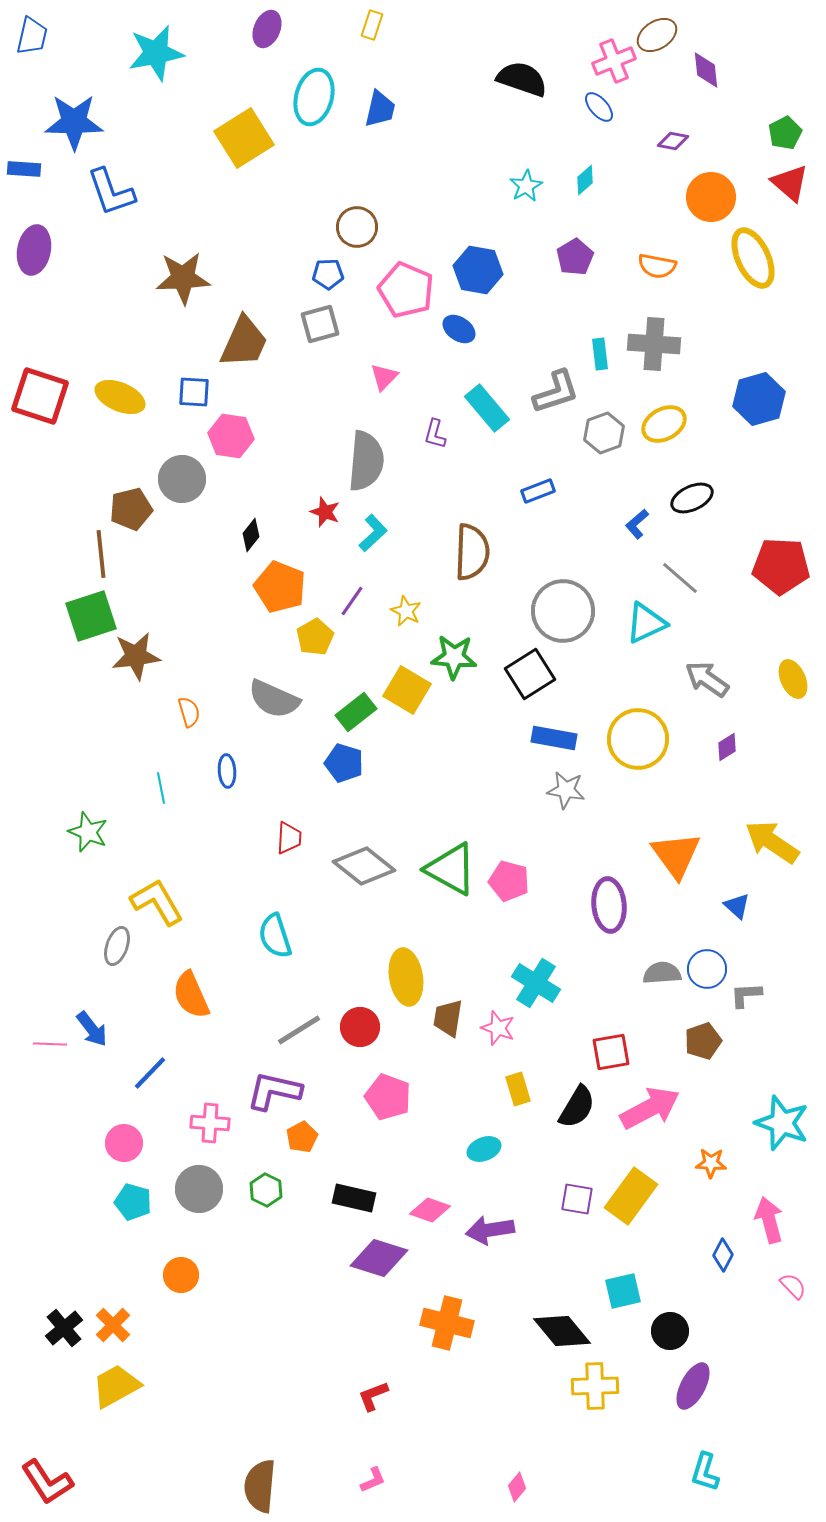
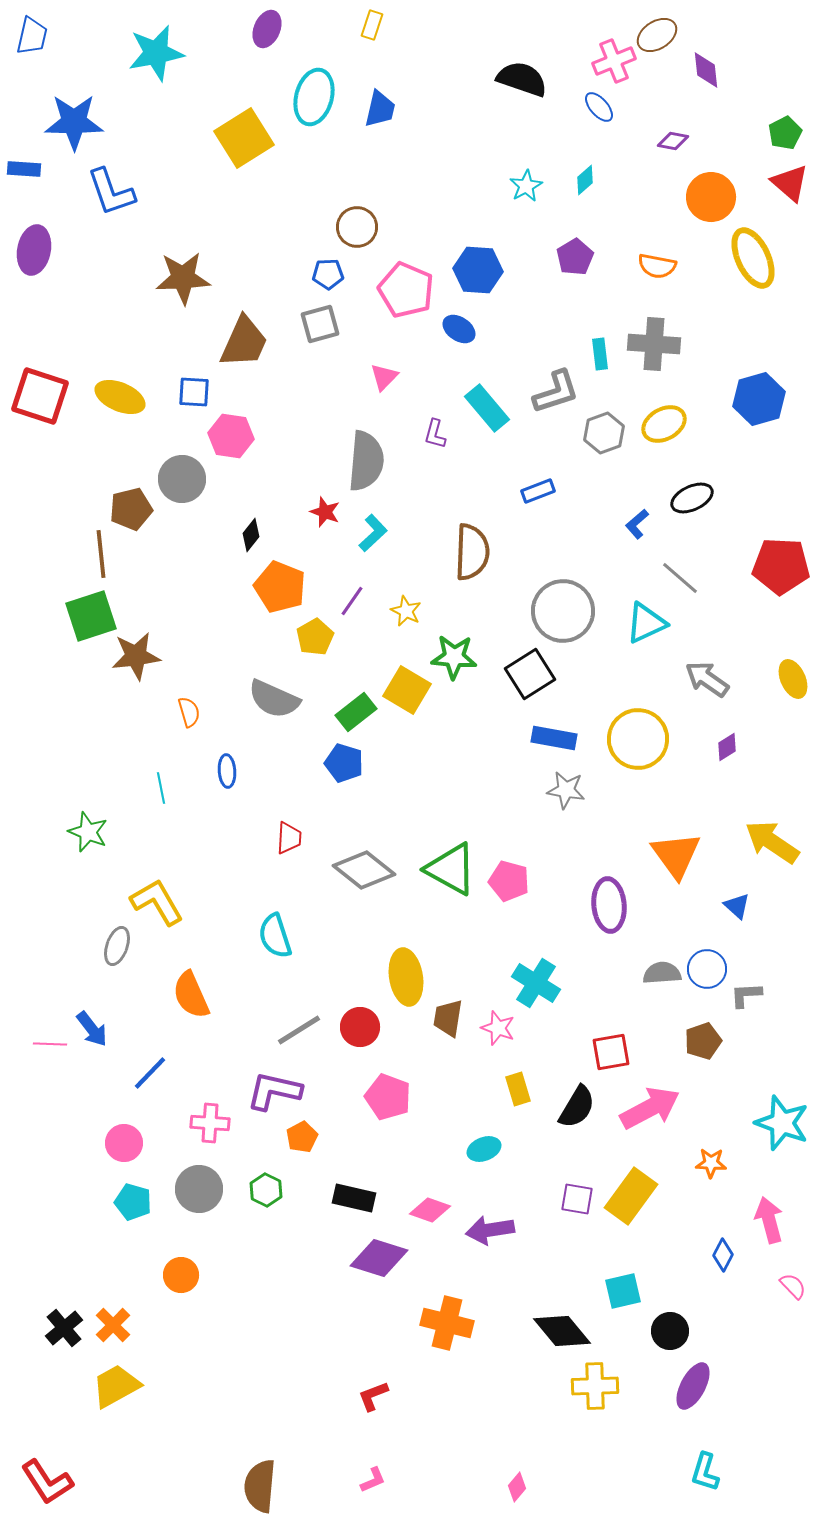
blue hexagon at (478, 270): rotated 6 degrees counterclockwise
gray diamond at (364, 866): moved 4 px down
